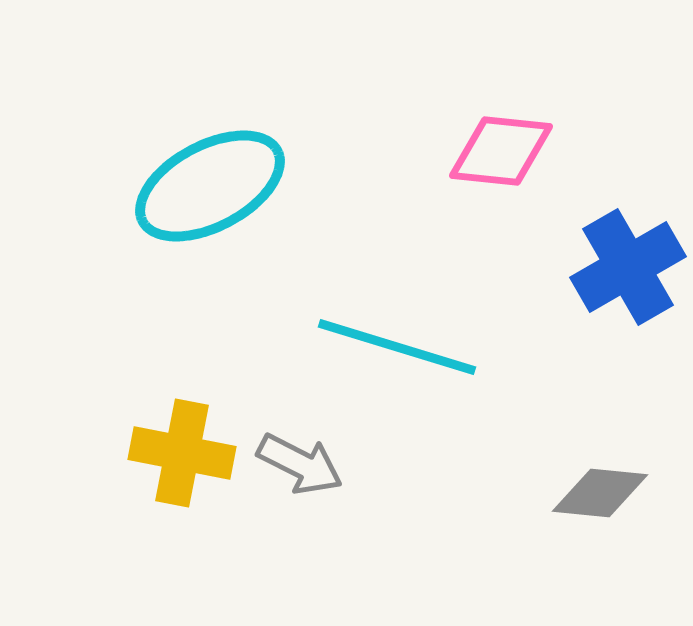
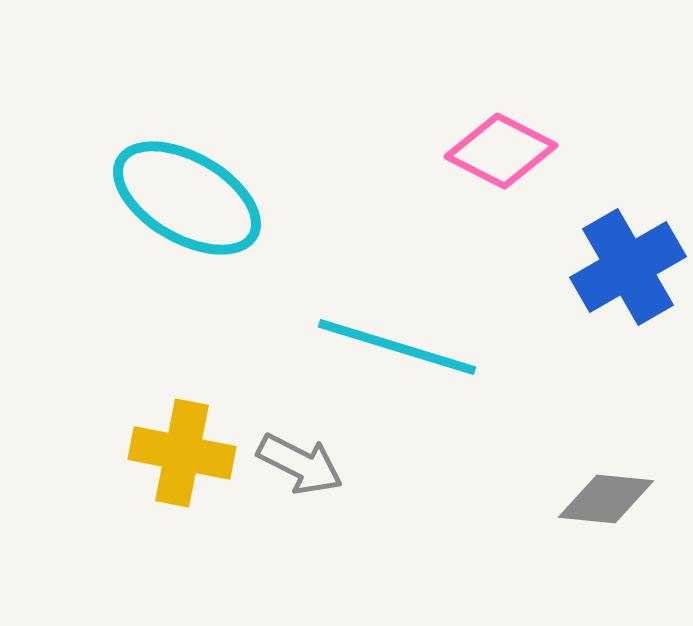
pink diamond: rotated 21 degrees clockwise
cyan ellipse: moved 23 px left, 12 px down; rotated 58 degrees clockwise
gray diamond: moved 6 px right, 6 px down
